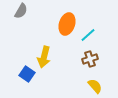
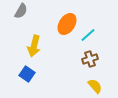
orange ellipse: rotated 15 degrees clockwise
yellow arrow: moved 10 px left, 11 px up
